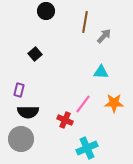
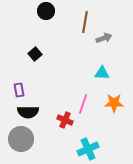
gray arrow: moved 2 px down; rotated 28 degrees clockwise
cyan triangle: moved 1 px right, 1 px down
purple rectangle: rotated 24 degrees counterclockwise
pink line: rotated 18 degrees counterclockwise
cyan cross: moved 1 px right, 1 px down
